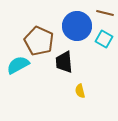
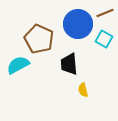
brown line: rotated 36 degrees counterclockwise
blue circle: moved 1 px right, 2 px up
brown pentagon: moved 2 px up
black trapezoid: moved 5 px right, 2 px down
yellow semicircle: moved 3 px right, 1 px up
